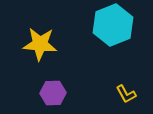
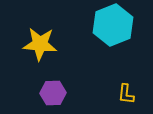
yellow L-shape: rotated 35 degrees clockwise
